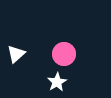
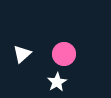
white triangle: moved 6 px right
